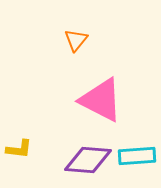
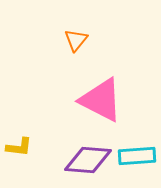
yellow L-shape: moved 2 px up
